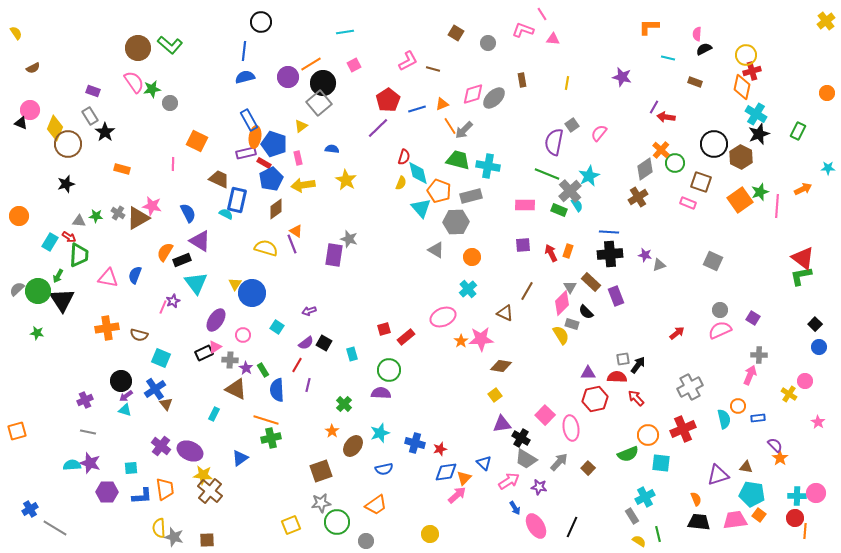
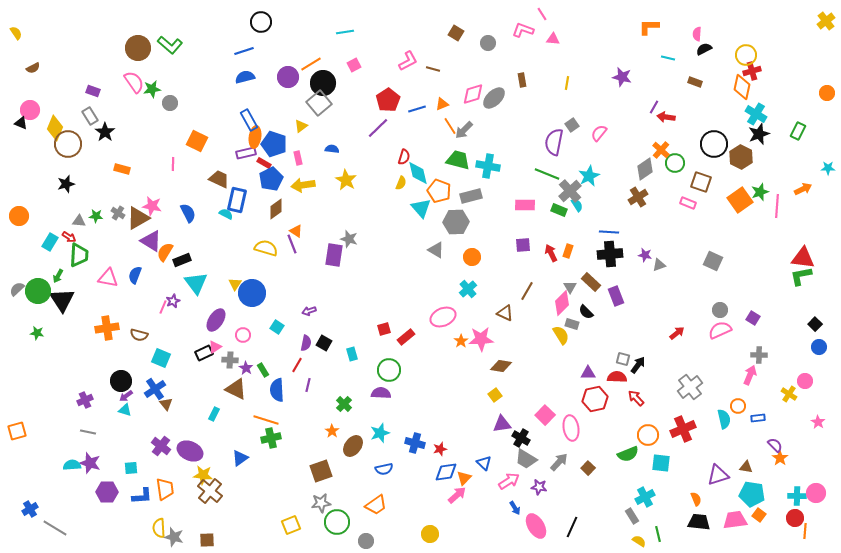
blue line at (244, 51): rotated 66 degrees clockwise
purple triangle at (200, 241): moved 49 px left
red triangle at (803, 258): rotated 30 degrees counterclockwise
purple semicircle at (306, 343): rotated 42 degrees counterclockwise
gray square at (623, 359): rotated 24 degrees clockwise
gray cross at (690, 387): rotated 10 degrees counterclockwise
